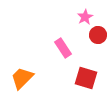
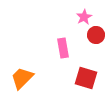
pink star: moved 1 px left
red circle: moved 2 px left
pink rectangle: rotated 24 degrees clockwise
